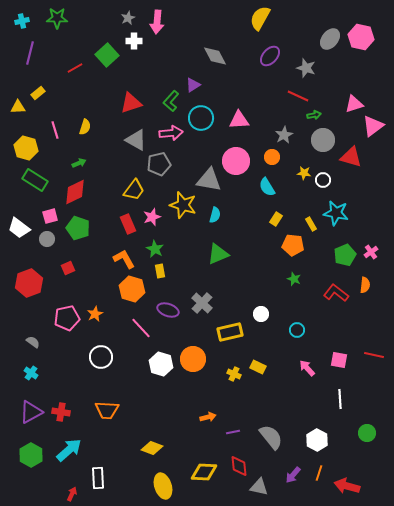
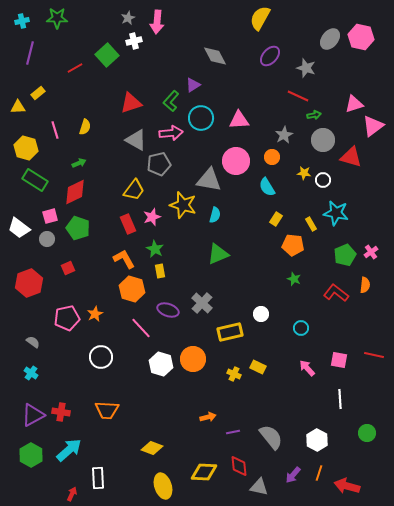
white cross at (134, 41): rotated 14 degrees counterclockwise
cyan circle at (297, 330): moved 4 px right, 2 px up
purple triangle at (31, 412): moved 2 px right, 3 px down
